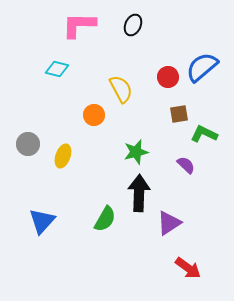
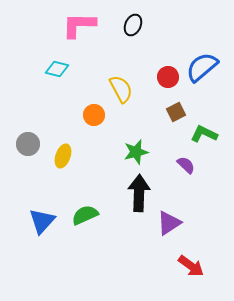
brown square: moved 3 px left, 2 px up; rotated 18 degrees counterclockwise
green semicircle: moved 20 px left, 4 px up; rotated 144 degrees counterclockwise
red arrow: moved 3 px right, 2 px up
